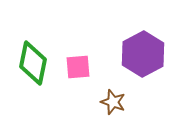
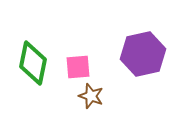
purple hexagon: rotated 15 degrees clockwise
brown star: moved 22 px left, 6 px up
